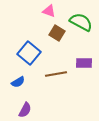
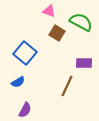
blue square: moved 4 px left
brown line: moved 11 px right, 12 px down; rotated 55 degrees counterclockwise
